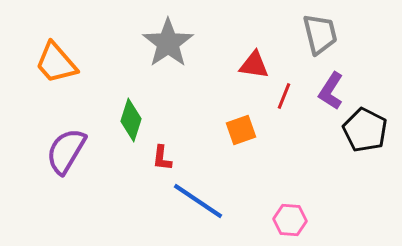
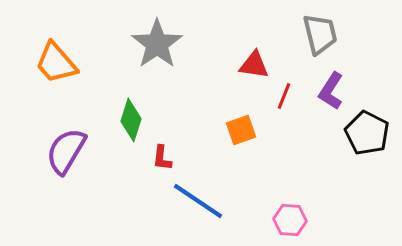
gray star: moved 11 px left, 1 px down
black pentagon: moved 2 px right, 3 px down
